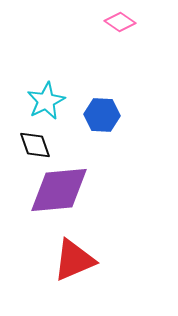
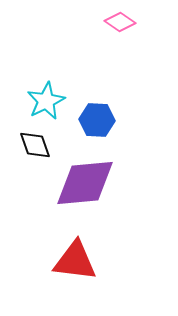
blue hexagon: moved 5 px left, 5 px down
purple diamond: moved 26 px right, 7 px up
red triangle: moved 1 px right, 1 px down; rotated 30 degrees clockwise
